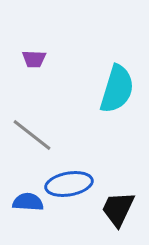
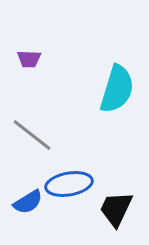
purple trapezoid: moved 5 px left
blue semicircle: rotated 144 degrees clockwise
black trapezoid: moved 2 px left
